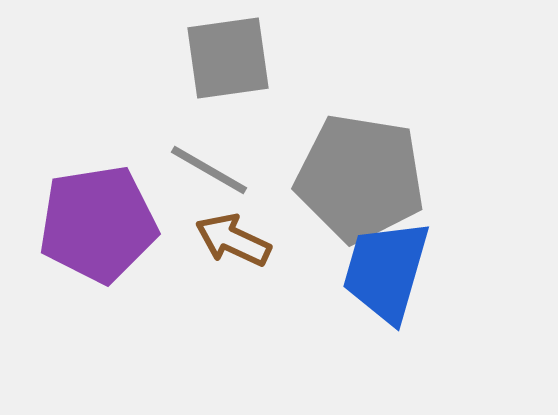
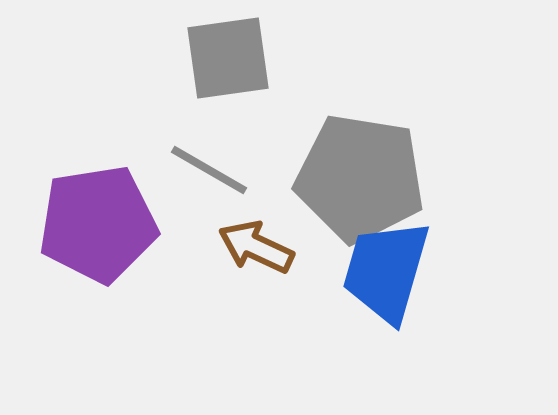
brown arrow: moved 23 px right, 7 px down
